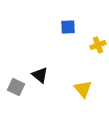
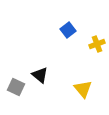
blue square: moved 3 px down; rotated 35 degrees counterclockwise
yellow cross: moved 1 px left, 1 px up
